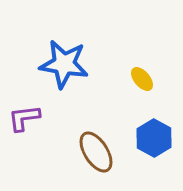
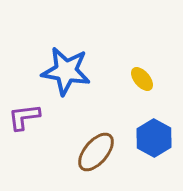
blue star: moved 2 px right, 7 px down
purple L-shape: moved 1 px up
brown ellipse: rotated 72 degrees clockwise
